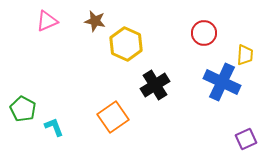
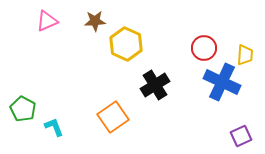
brown star: rotated 15 degrees counterclockwise
red circle: moved 15 px down
purple square: moved 5 px left, 3 px up
